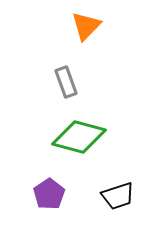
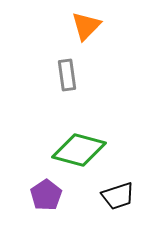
gray rectangle: moved 1 px right, 7 px up; rotated 12 degrees clockwise
green diamond: moved 13 px down
purple pentagon: moved 3 px left, 1 px down
